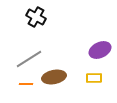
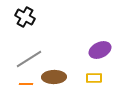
black cross: moved 11 px left
brown ellipse: rotated 10 degrees clockwise
